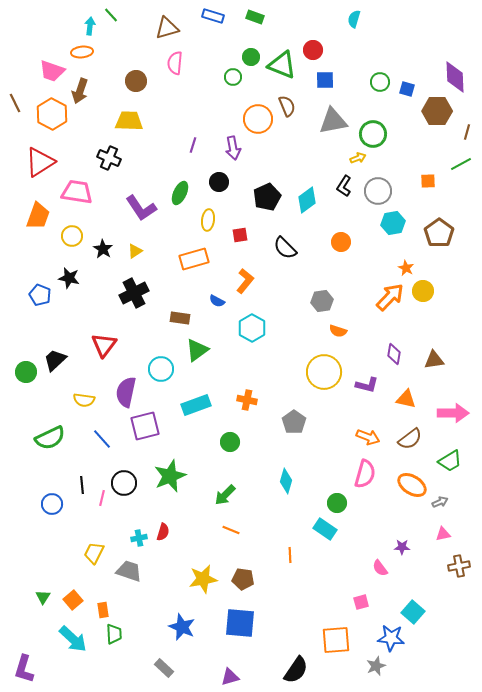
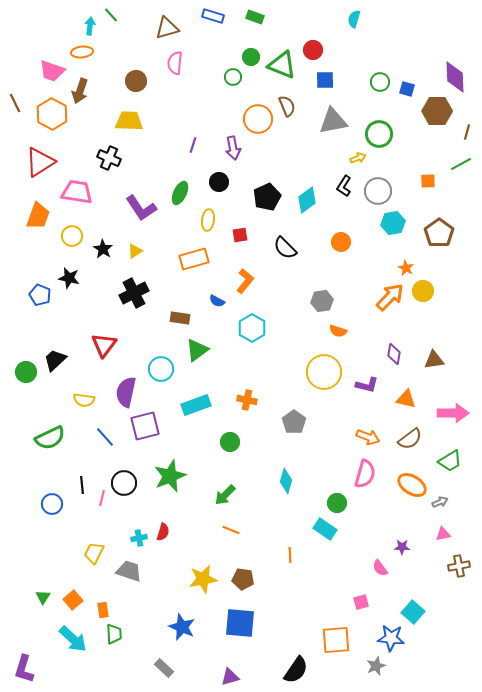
green circle at (373, 134): moved 6 px right
blue line at (102, 439): moved 3 px right, 2 px up
